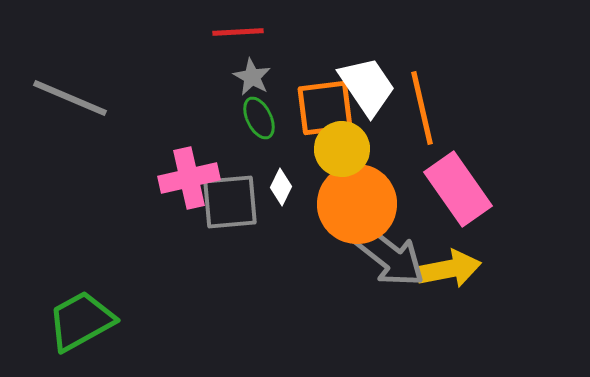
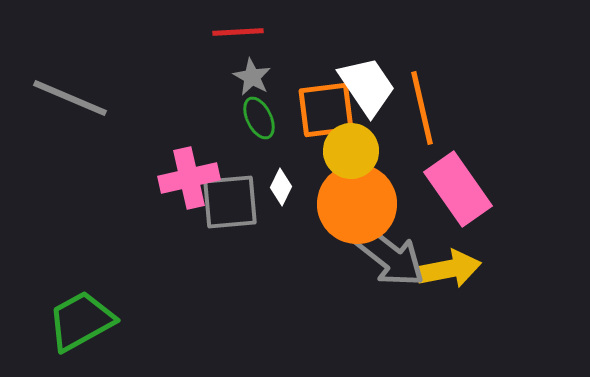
orange square: moved 1 px right, 2 px down
yellow circle: moved 9 px right, 2 px down
